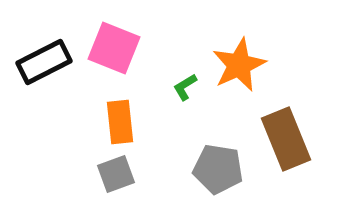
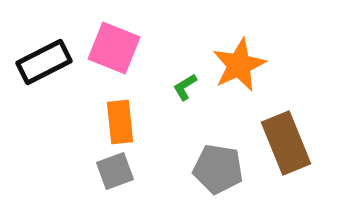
brown rectangle: moved 4 px down
gray square: moved 1 px left, 3 px up
